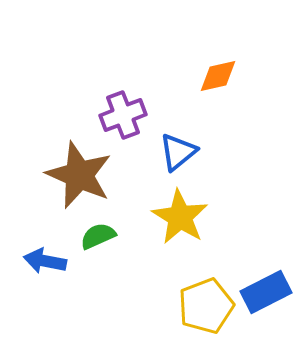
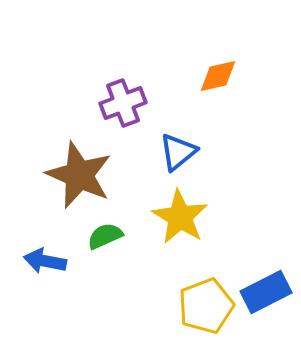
purple cross: moved 12 px up
green semicircle: moved 7 px right
